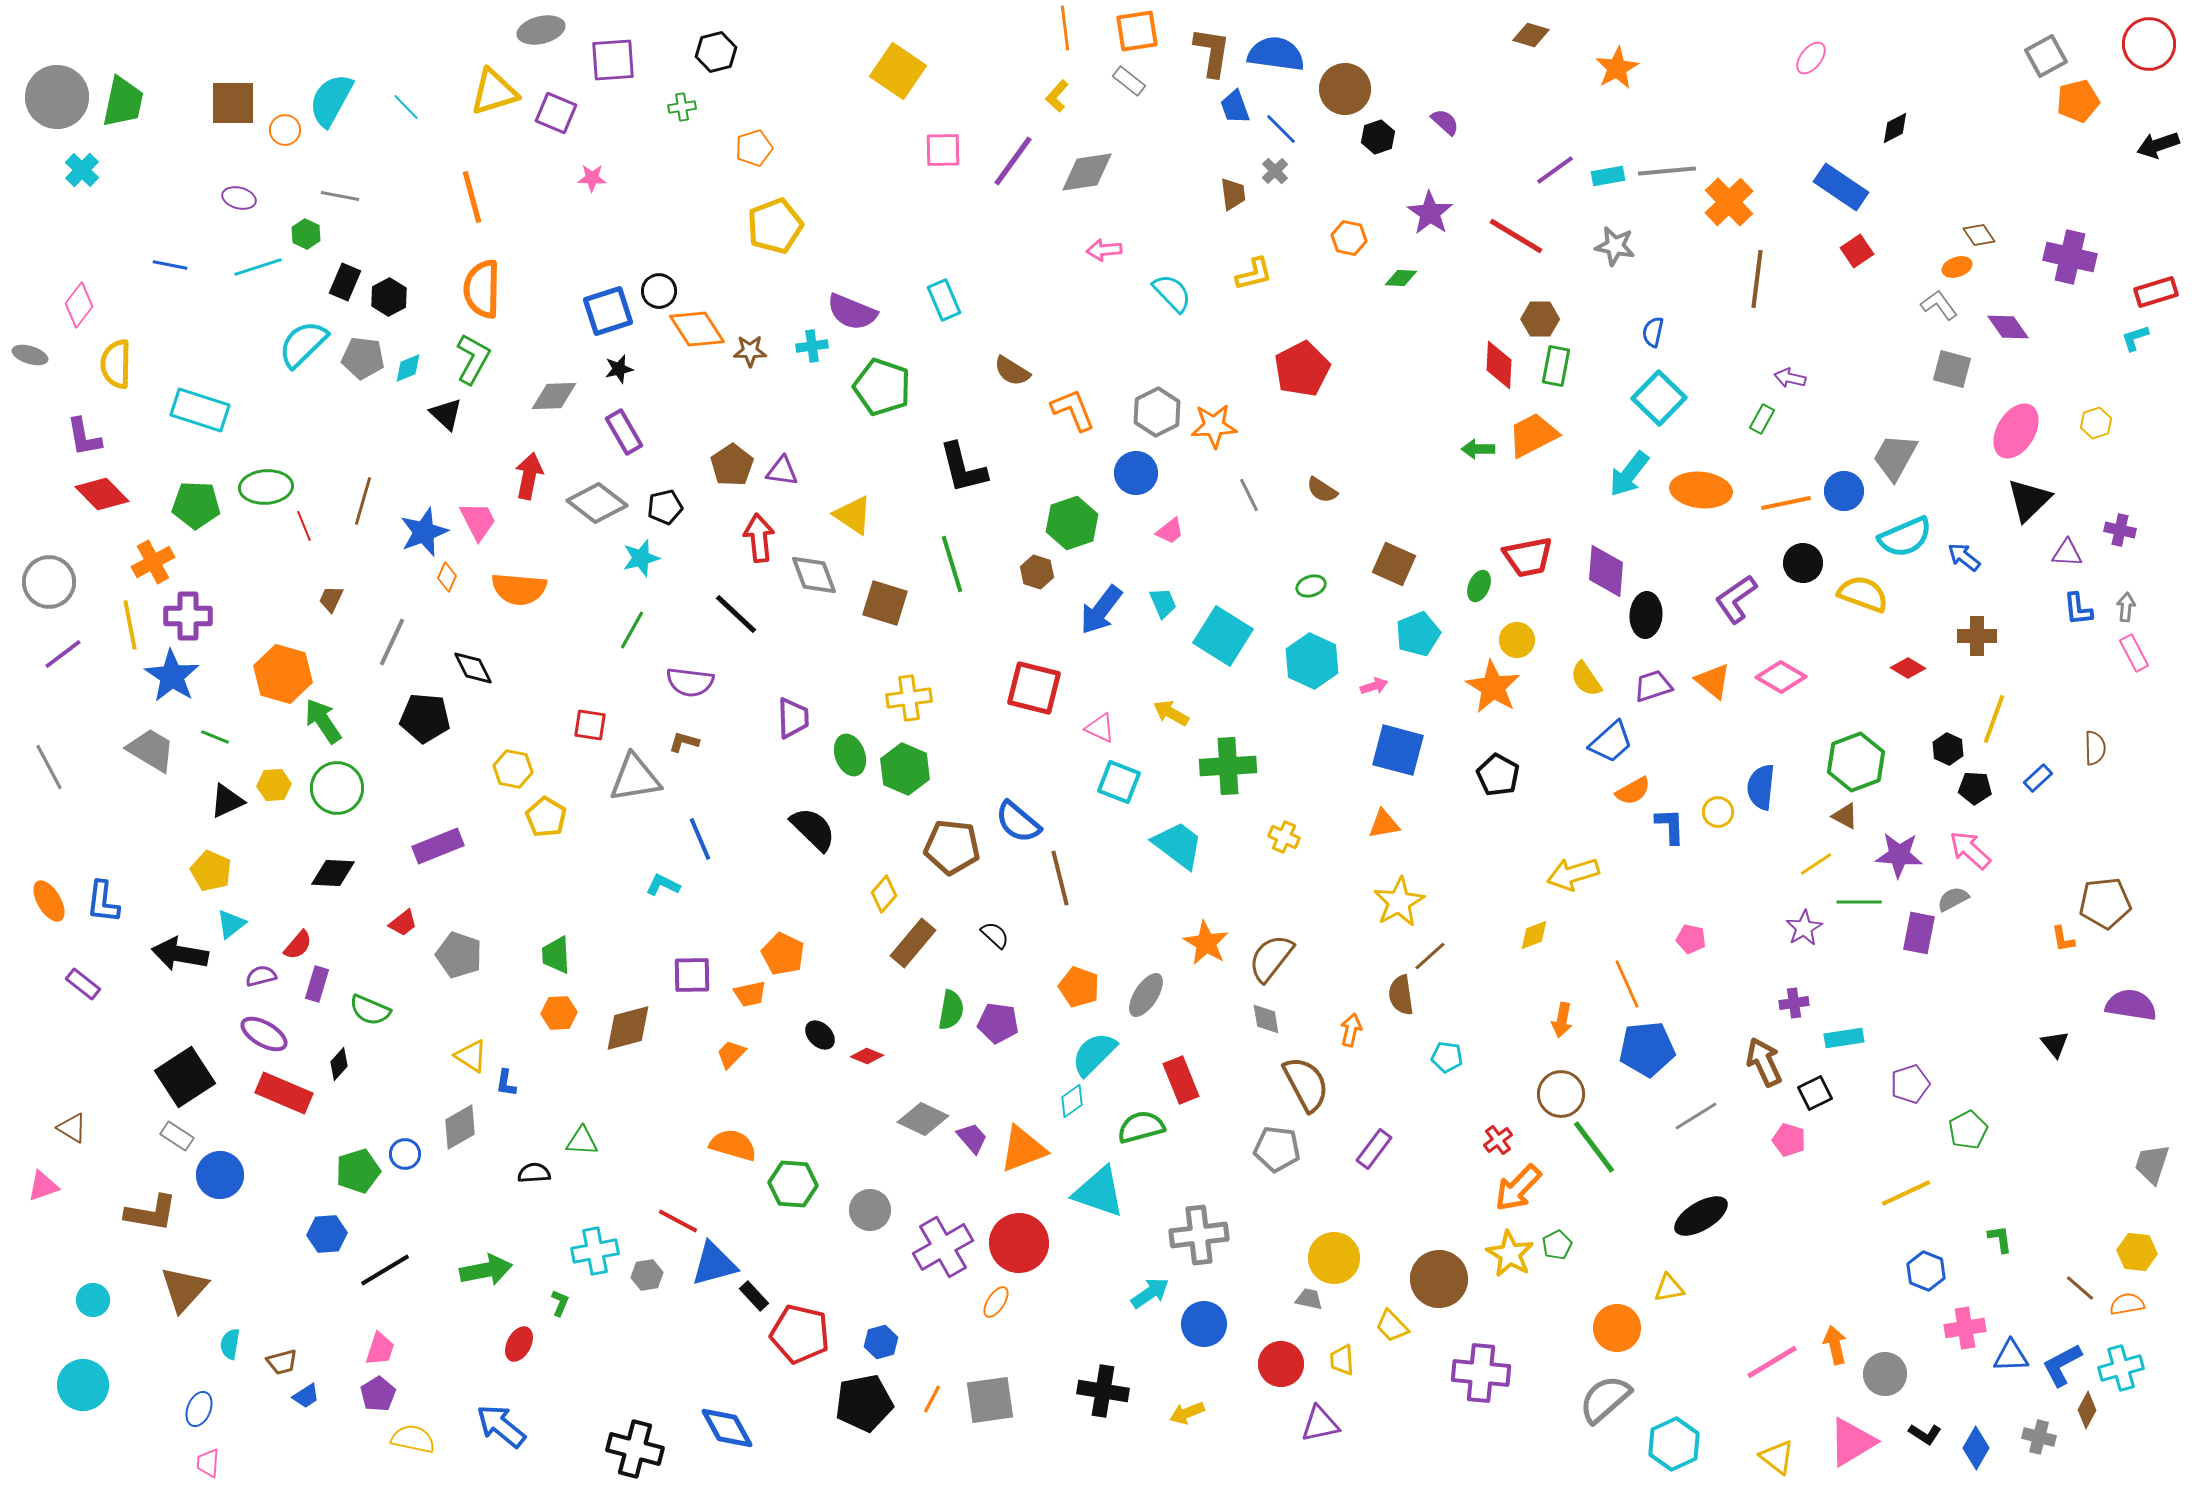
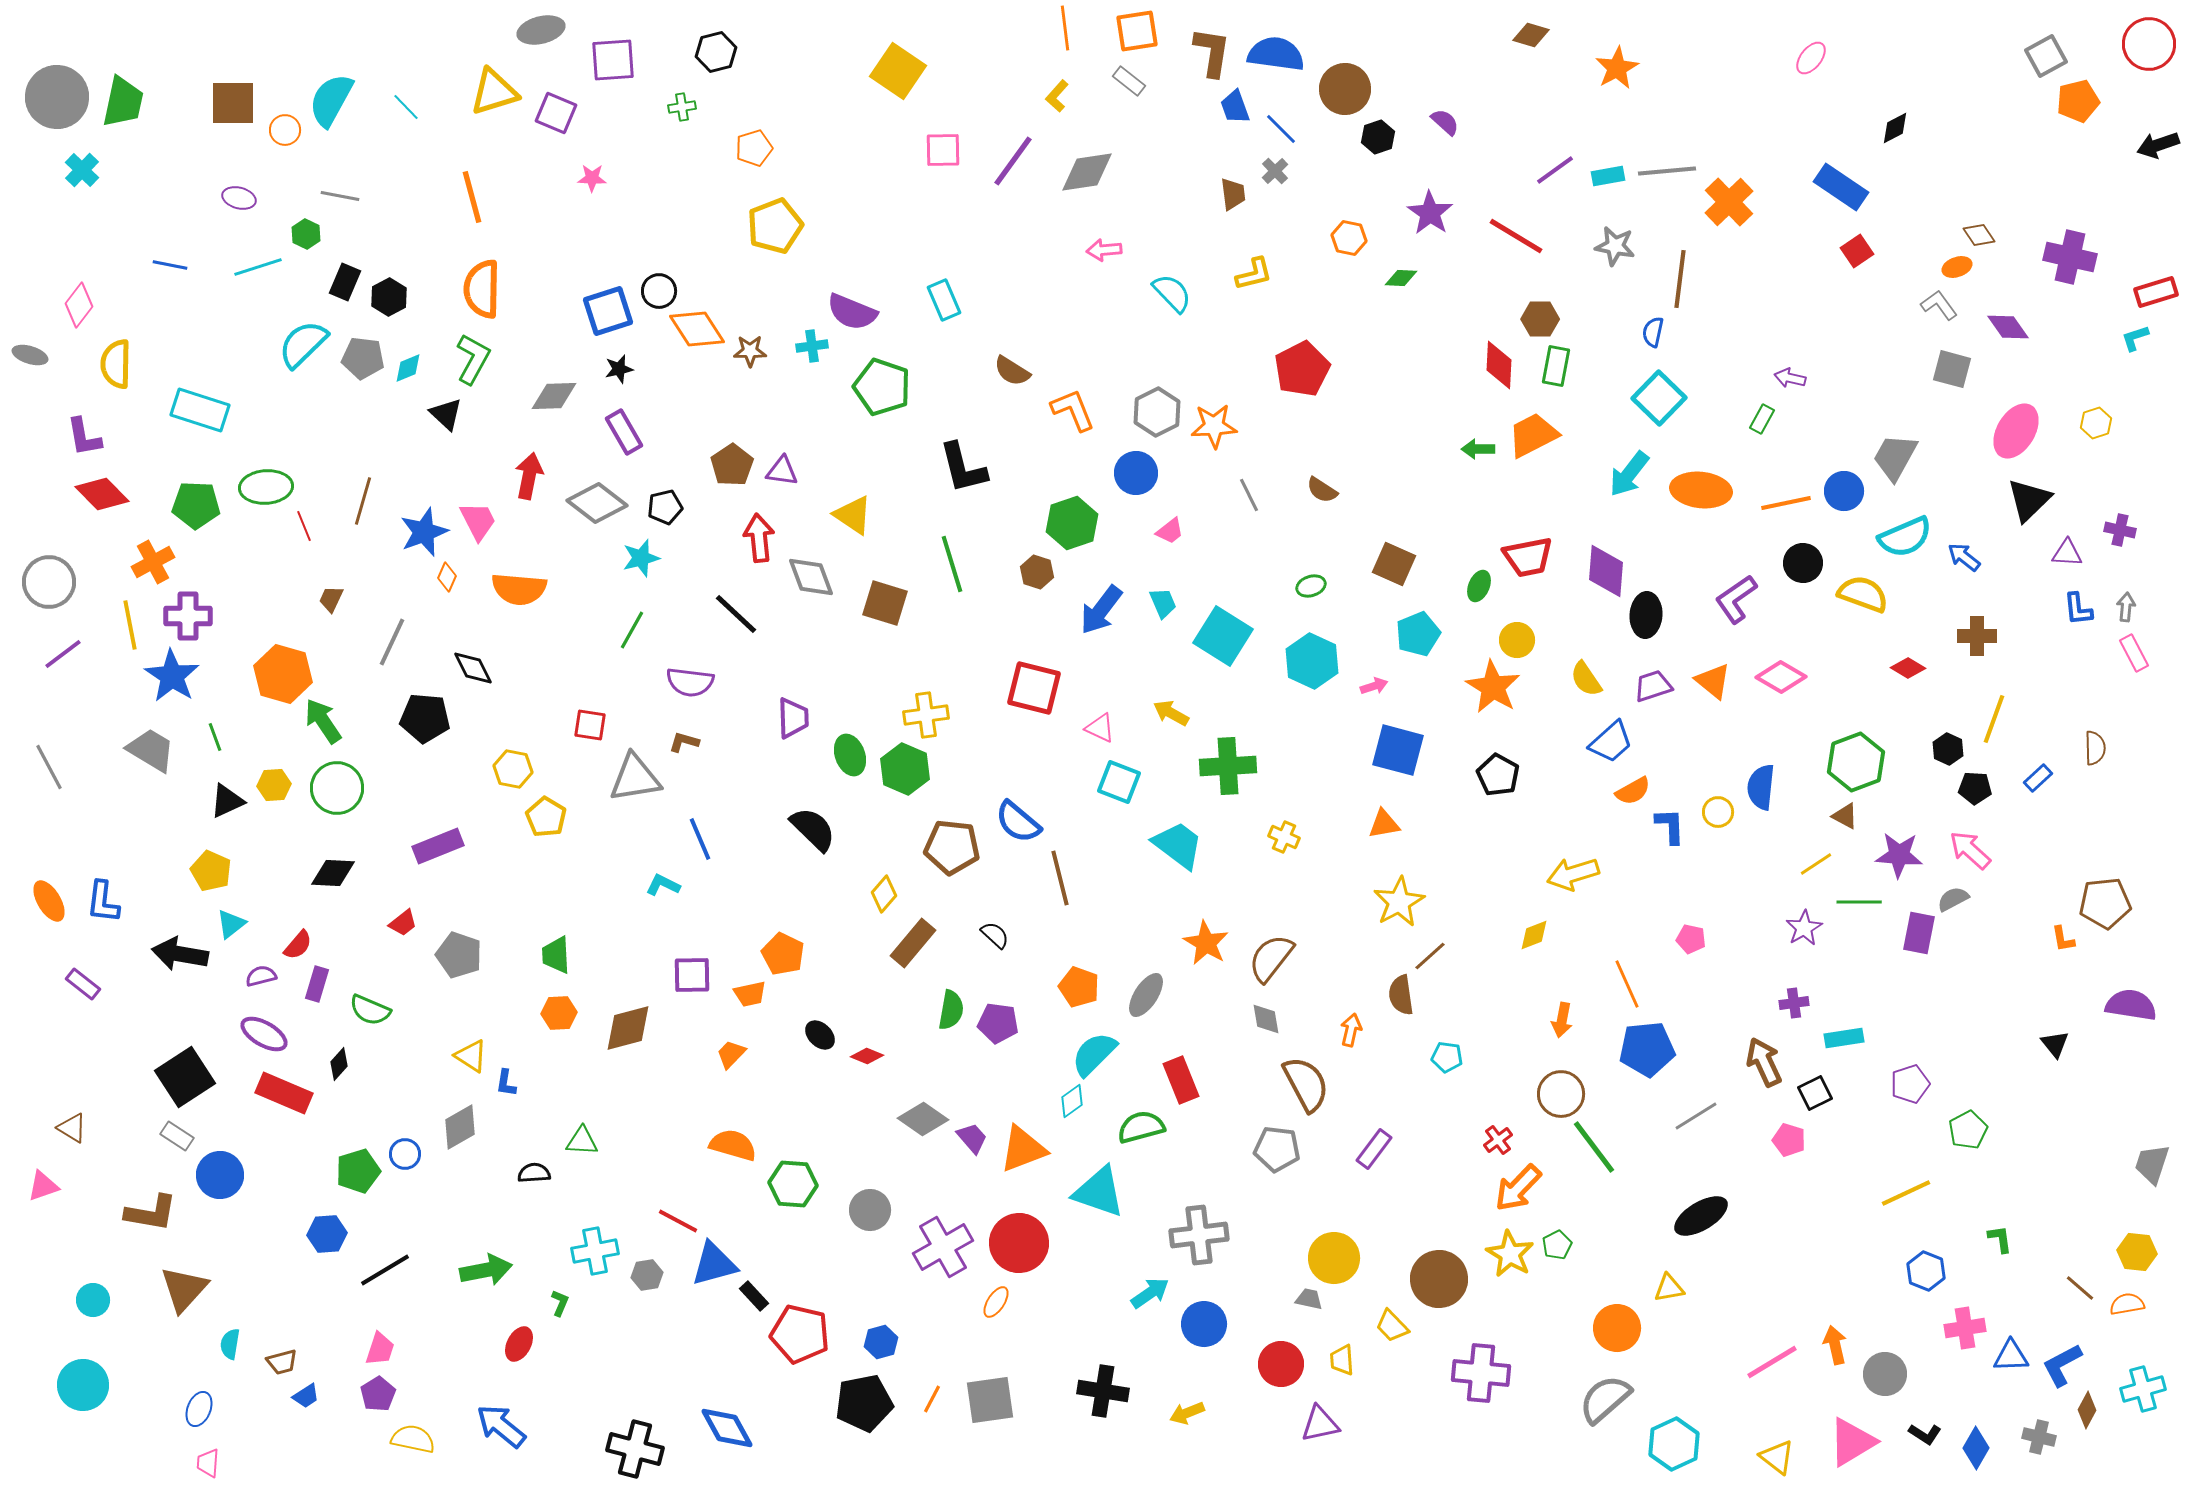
brown line at (1757, 279): moved 77 px left
gray diamond at (814, 575): moved 3 px left, 2 px down
yellow cross at (909, 698): moved 17 px right, 17 px down
green line at (215, 737): rotated 48 degrees clockwise
gray diamond at (923, 1119): rotated 9 degrees clockwise
cyan cross at (2121, 1368): moved 22 px right, 21 px down
